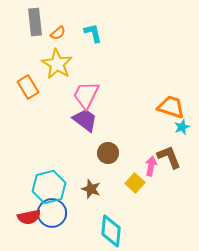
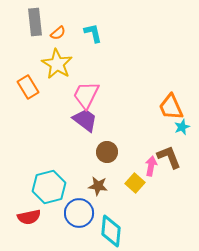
orange trapezoid: rotated 132 degrees counterclockwise
brown circle: moved 1 px left, 1 px up
brown star: moved 7 px right, 3 px up; rotated 12 degrees counterclockwise
blue circle: moved 27 px right
